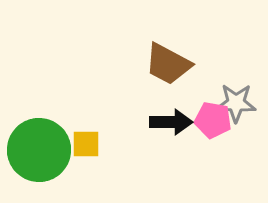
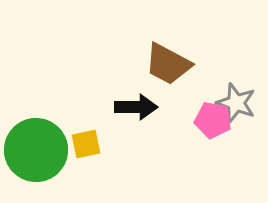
gray star: rotated 18 degrees clockwise
black arrow: moved 35 px left, 15 px up
yellow square: rotated 12 degrees counterclockwise
green circle: moved 3 px left
